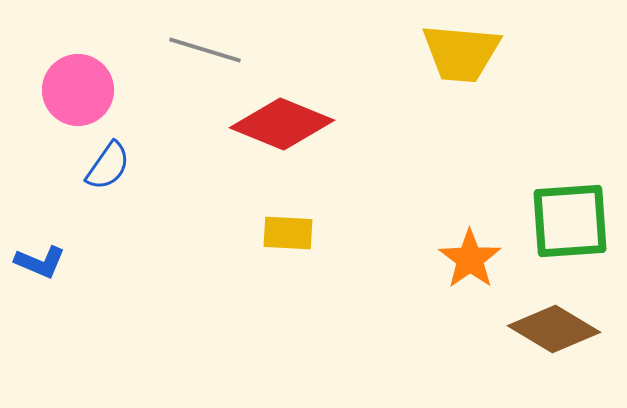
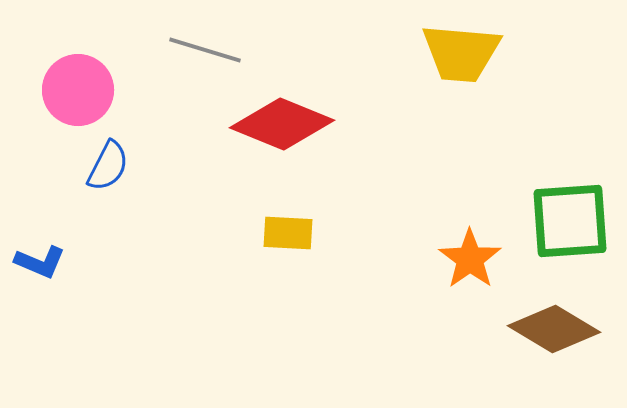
blue semicircle: rotated 8 degrees counterclockwise
